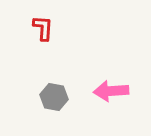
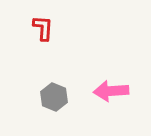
gray hexagon: rotated 12 degrees clockwise
